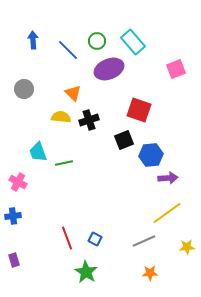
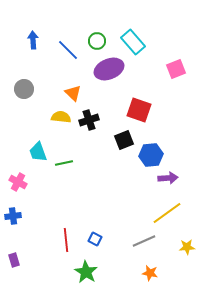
red line: moved 1 px left, 2 px down; rotated 15 degrees clockwise
orange star: rotated 14 degrees clockwise
